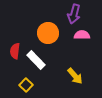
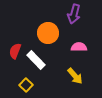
pink semicircle: moved 3 px left, 12 px down
red semicircle: rotated 14 degrees clockwise
